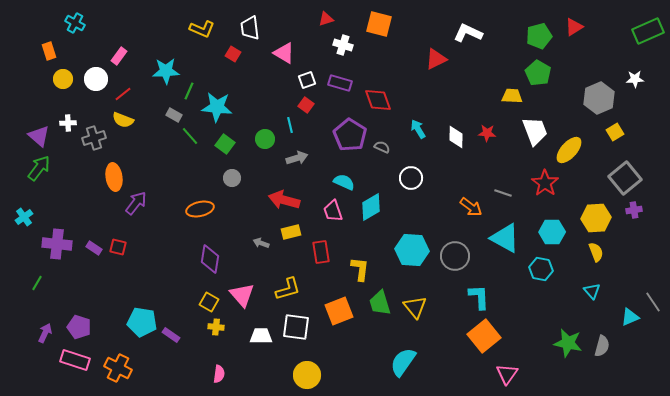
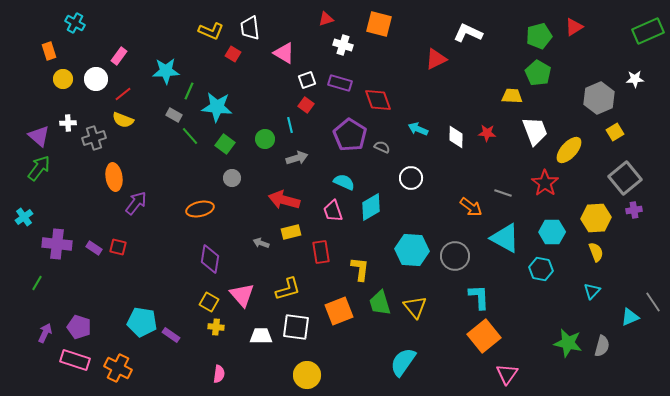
yellow L-shape at (202, 29): moved 9 px right, 2 px down
cyan arrow at (418, 129): rotated 36 degrees counterclockwise
cyan triangle at (592, 291): rotated 24 degrees clockwise
